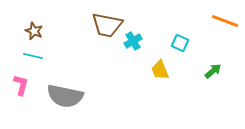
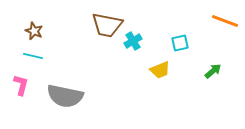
cyan square: rotated 36 degrees counterclockwise
yellow trapezoid: rotated 90 degrees counterclockwise
